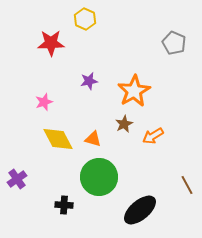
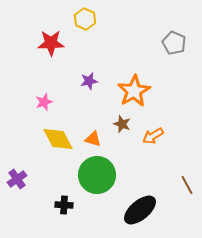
brown star: moved 2 px left; rotated 24 degrees counterclockwise
green circle: moved 2 px left, 2 px up
